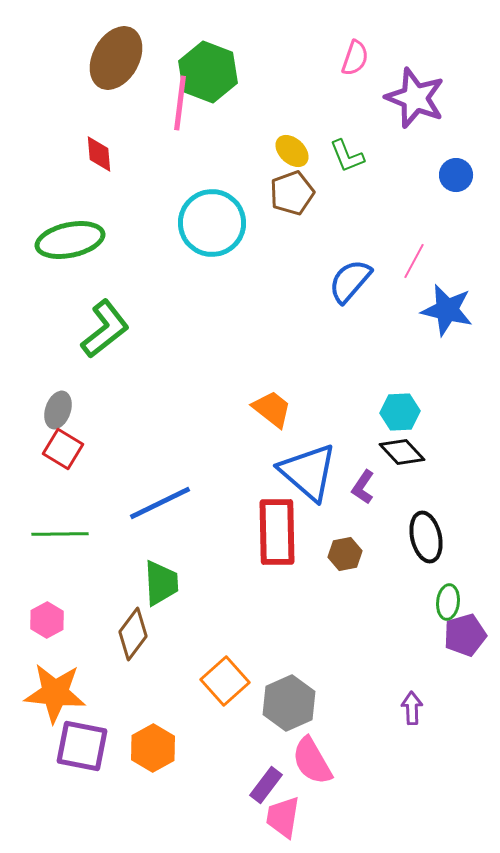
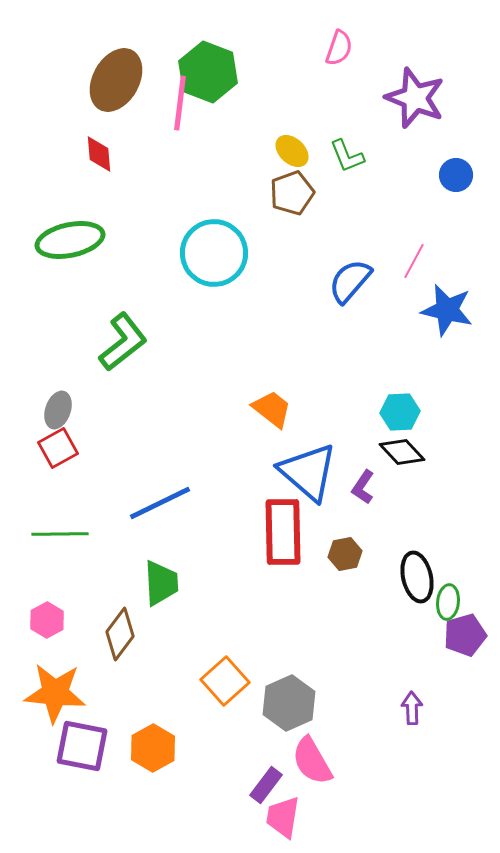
brown ellipse at (116, 58): moved 22 px down
pink semicircle at (355, 58): moved 16 px left, 10 px up
cyan circle at (212, 223): moved 2 px right, 30 px down
green L-shape at (105, 329): moved 18 px right, 13 px down
red square at (63, 449): moved 5 px left, 1 px up; rotated 30 degrees clockwise
red rectangle at (277, 532): moved 6 px right
black ellipse at (426, 537): moved 9 px left, 40 px down
brown diamond at (133, 634): moved 13 px left
